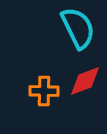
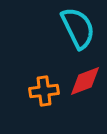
orange cross: rotated 8 degrees counterclockwise
